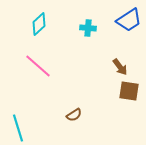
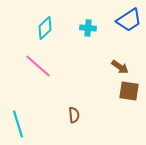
cyan diamond: moved 6 px right, 4 px down
brown arrow: rotated 18 degrees counterclockwise
brown semicircle: rotated 63 degrees counterclockwise
cyan line: moved 4 px up
